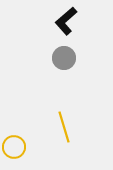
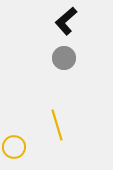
yellow line: moved 7 px left, 2 px up
